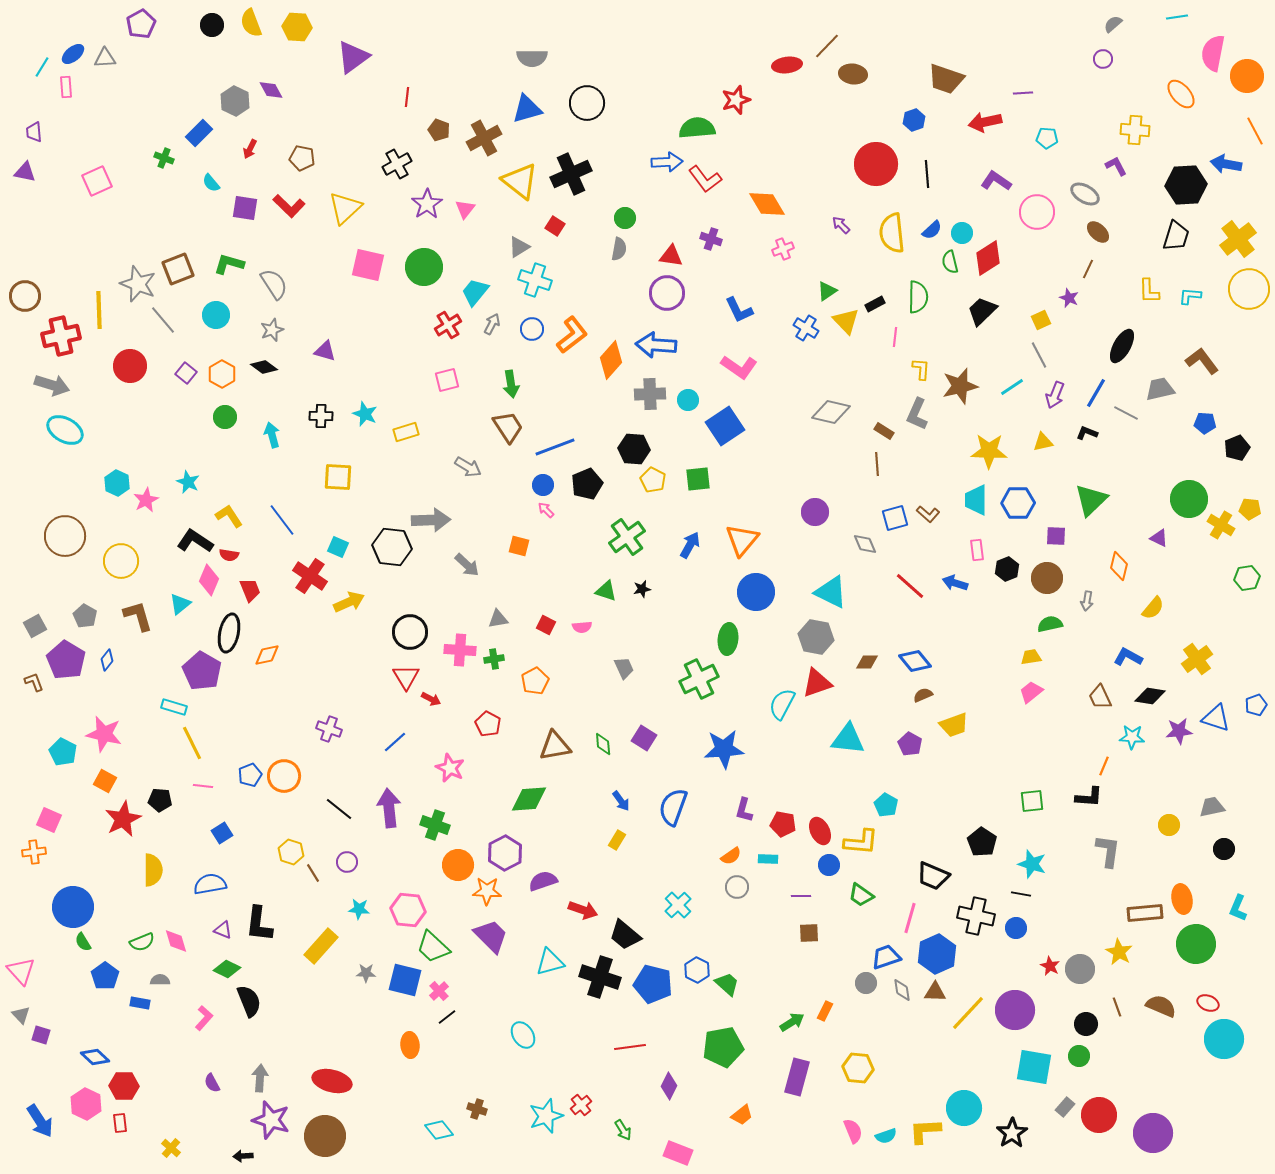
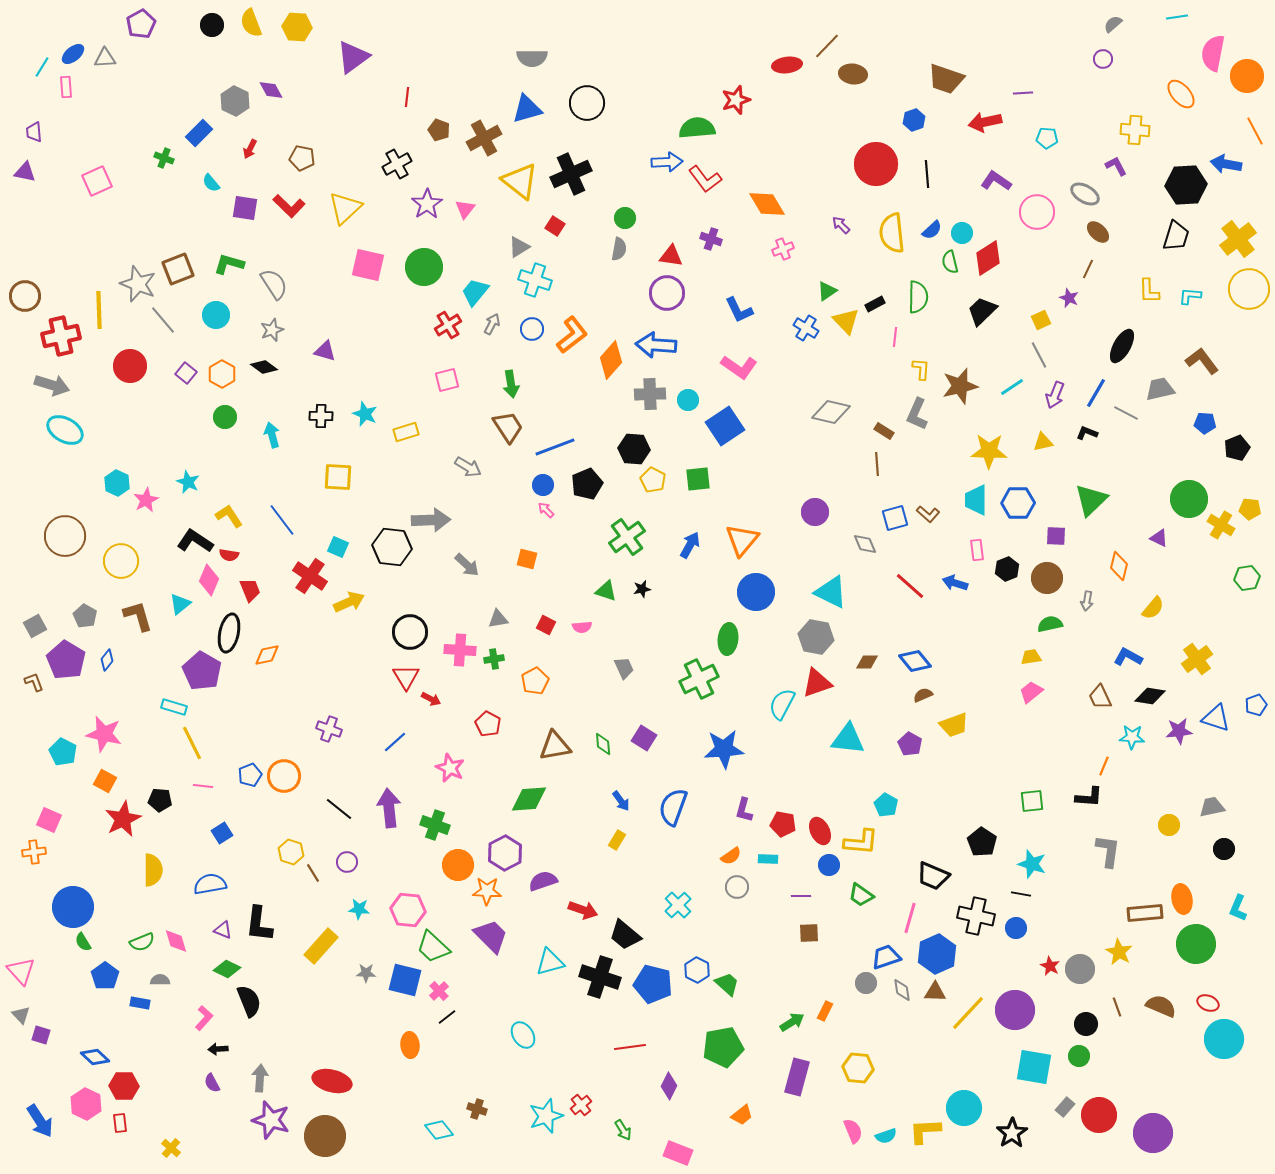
orange square at (519, 546): moved 8 px right, 13 px down
black arrow at (243, 1156): moved 25 px left, 107 px up
